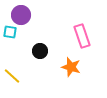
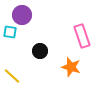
purple circle: moved 1 px right
